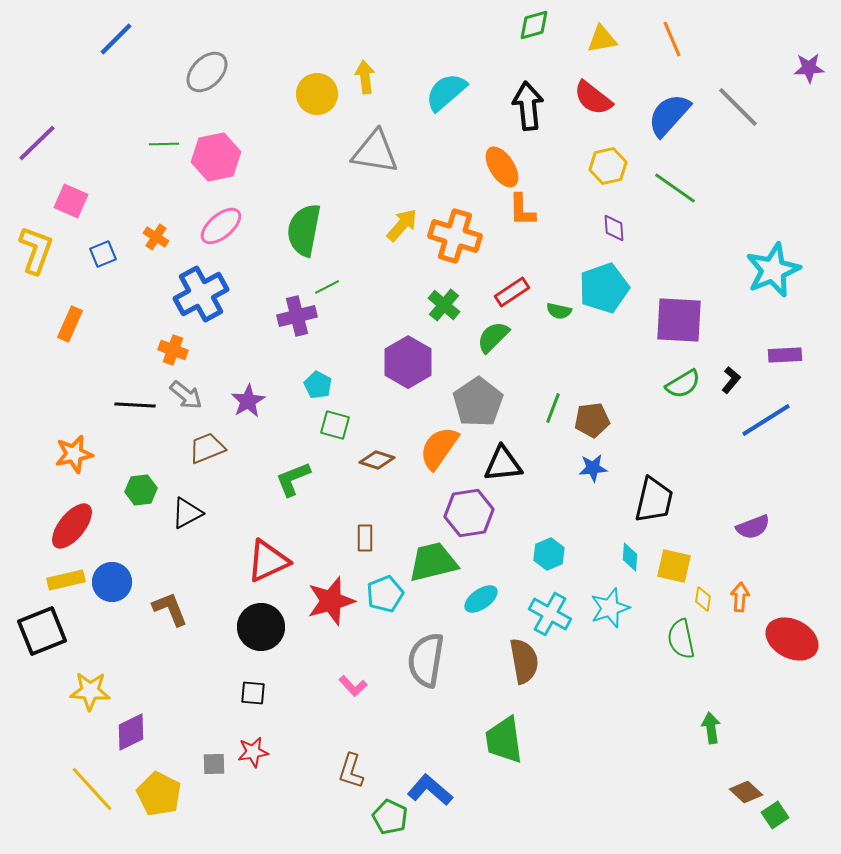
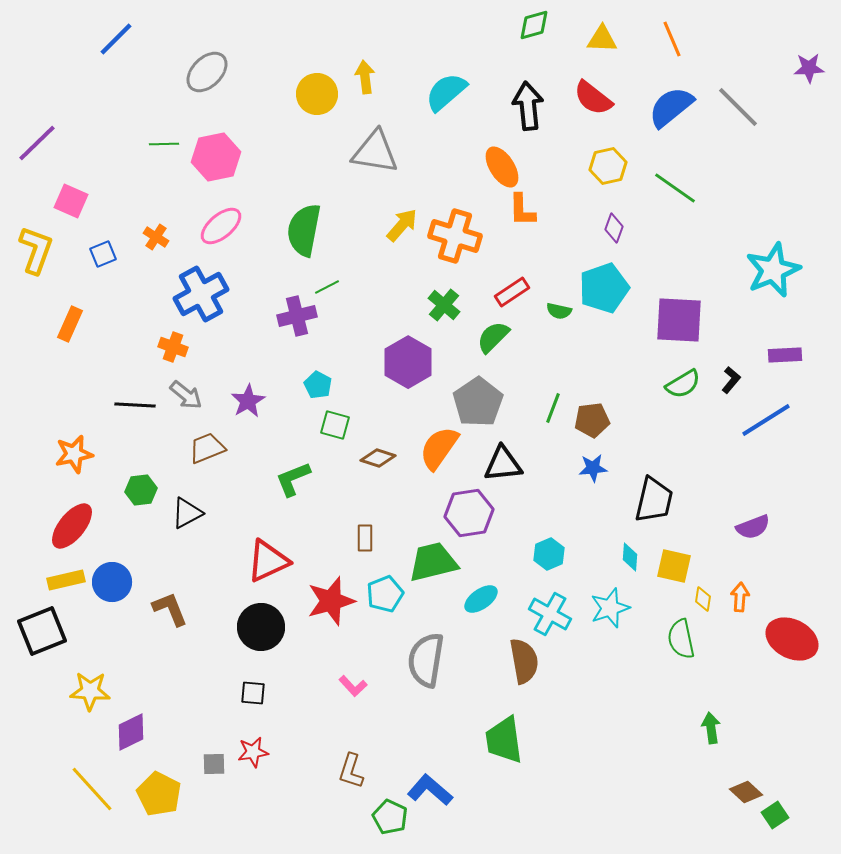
yellow triangle at (602, 39): rotated 12 degrees clockwise
blue semicircle at (669, 115): moved 2 px right, 8 px up; rotated 9 degrees clockwise
purple diamond at (614, 228): rotated 24 degrees clockwise
orange cross at (173, 350): moved 3 px up
brown diamond at (377, 460): moved 1 px right, 2 px up
